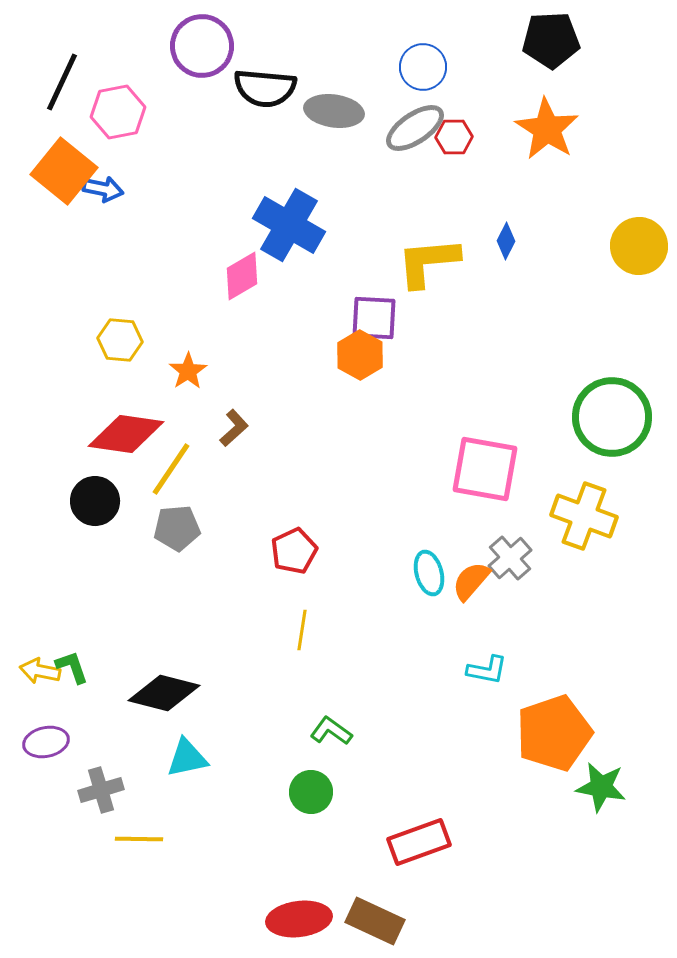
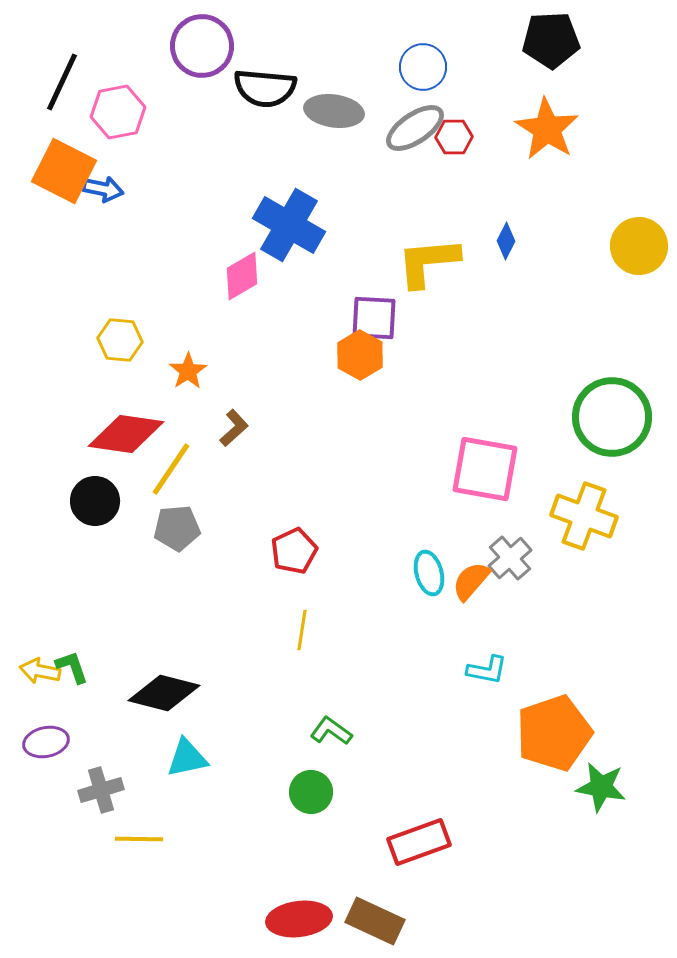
orange square at (64, 171): rotated 12 degrees counterclockwise
